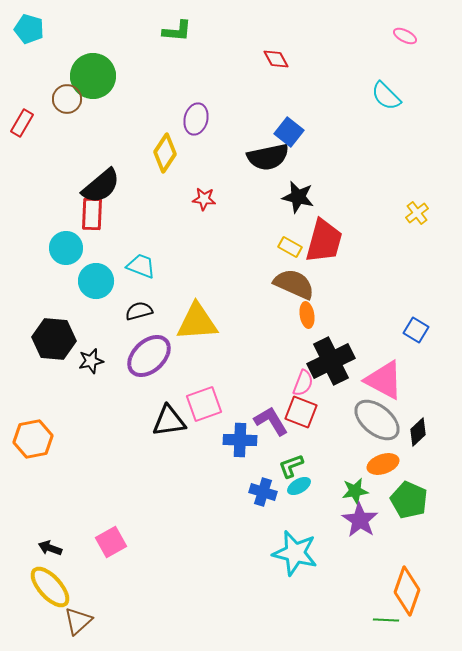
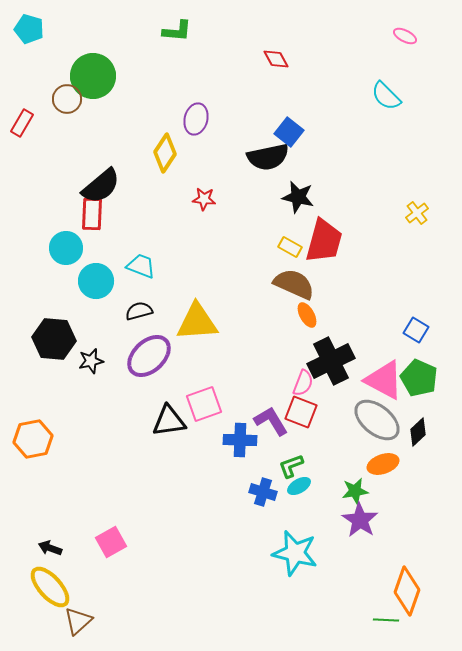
orange ellipse at (307, 315): rotated 20 degrees counterclockwise
green pentagon at (409, 500): moved 10 px right, 122 px up
